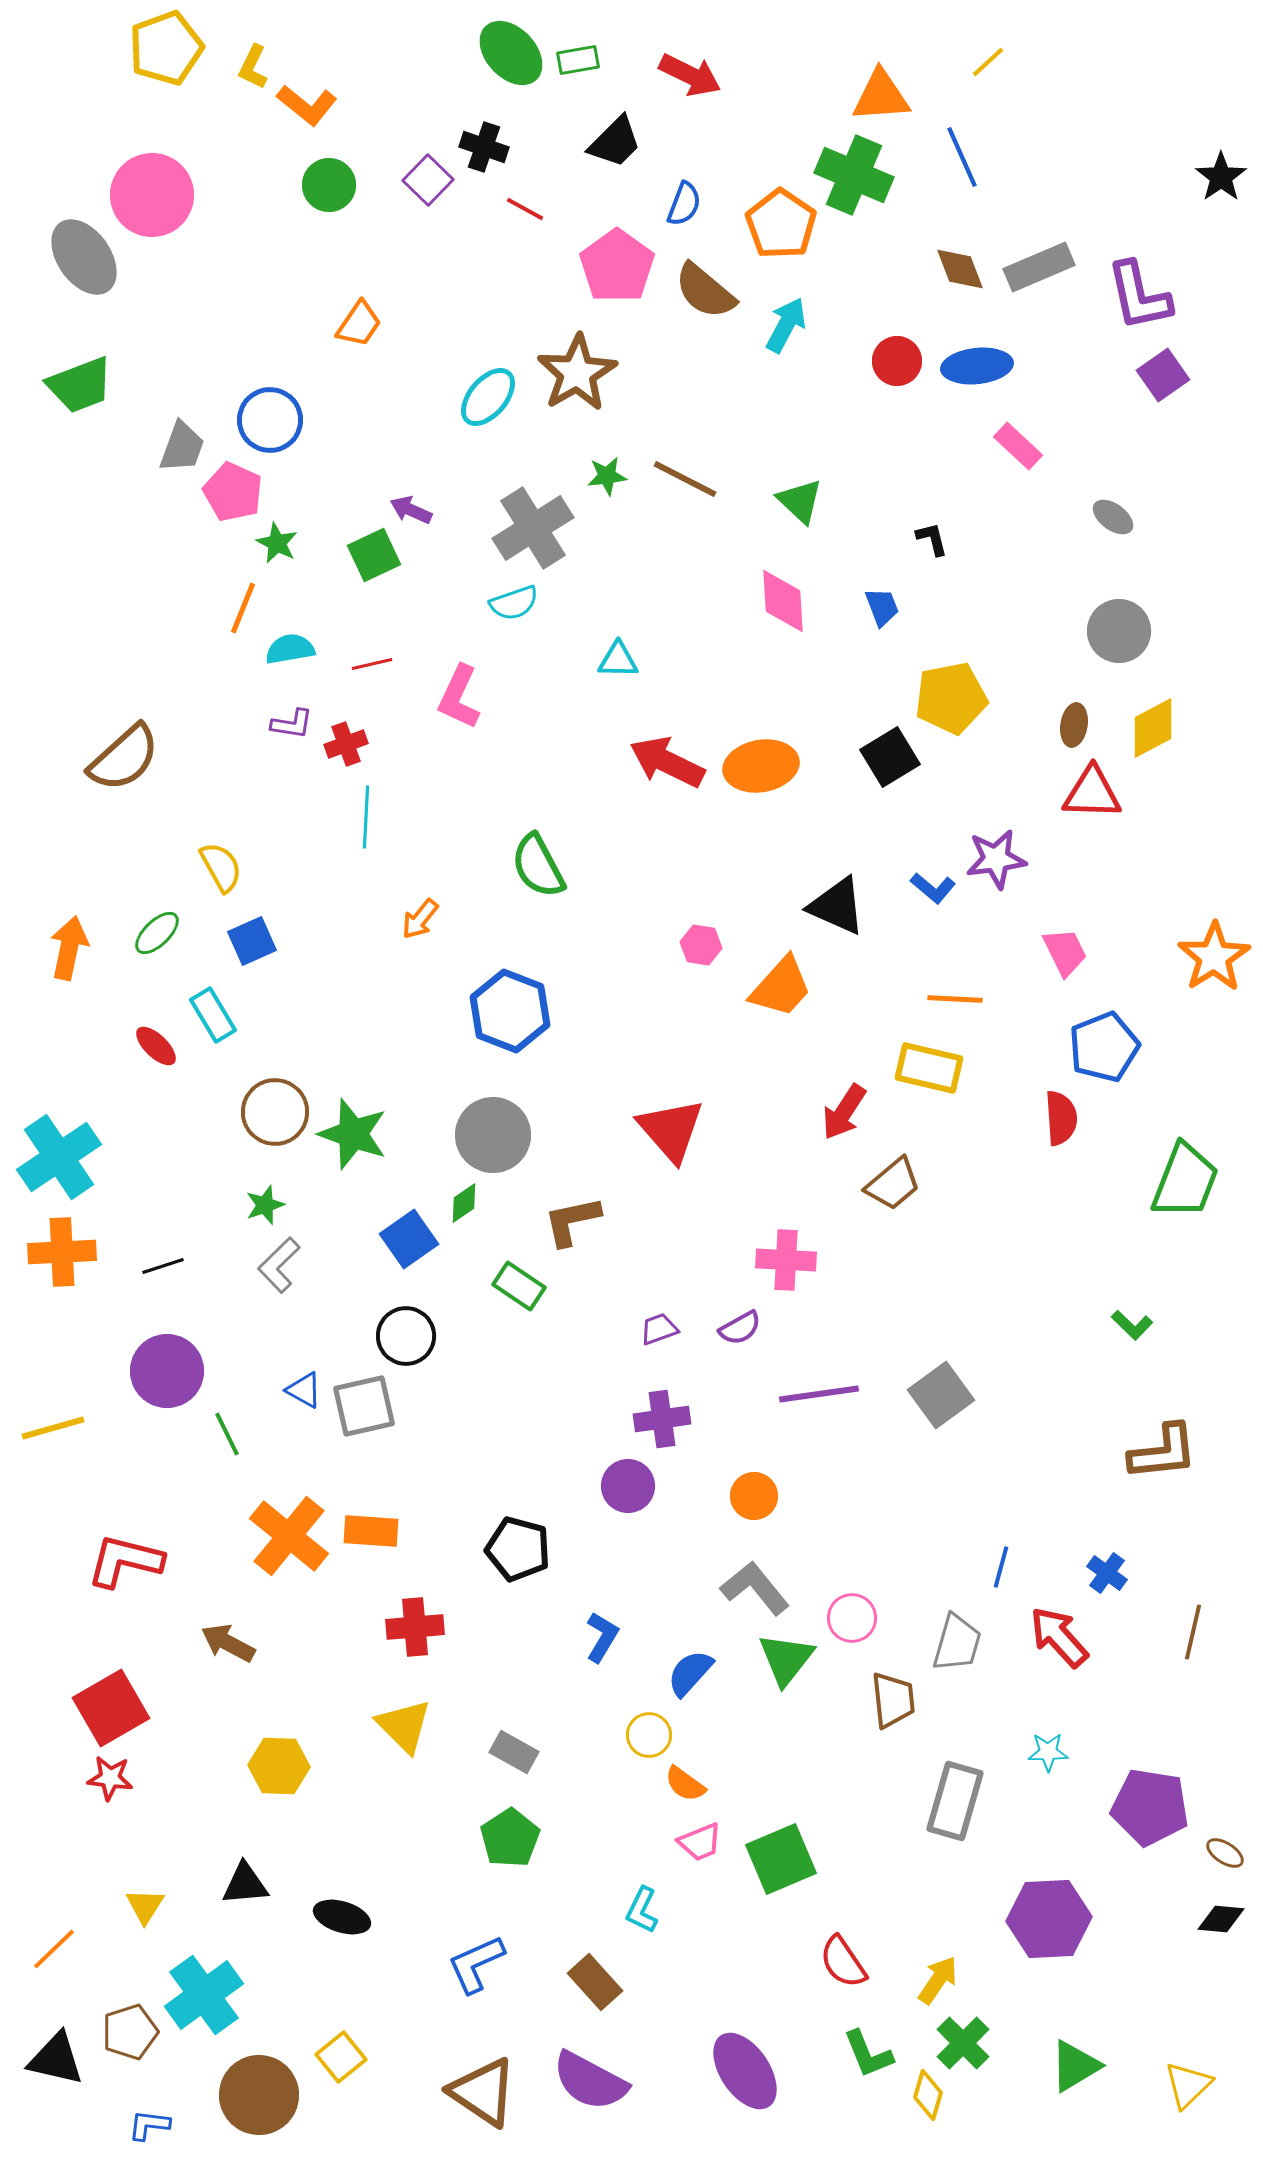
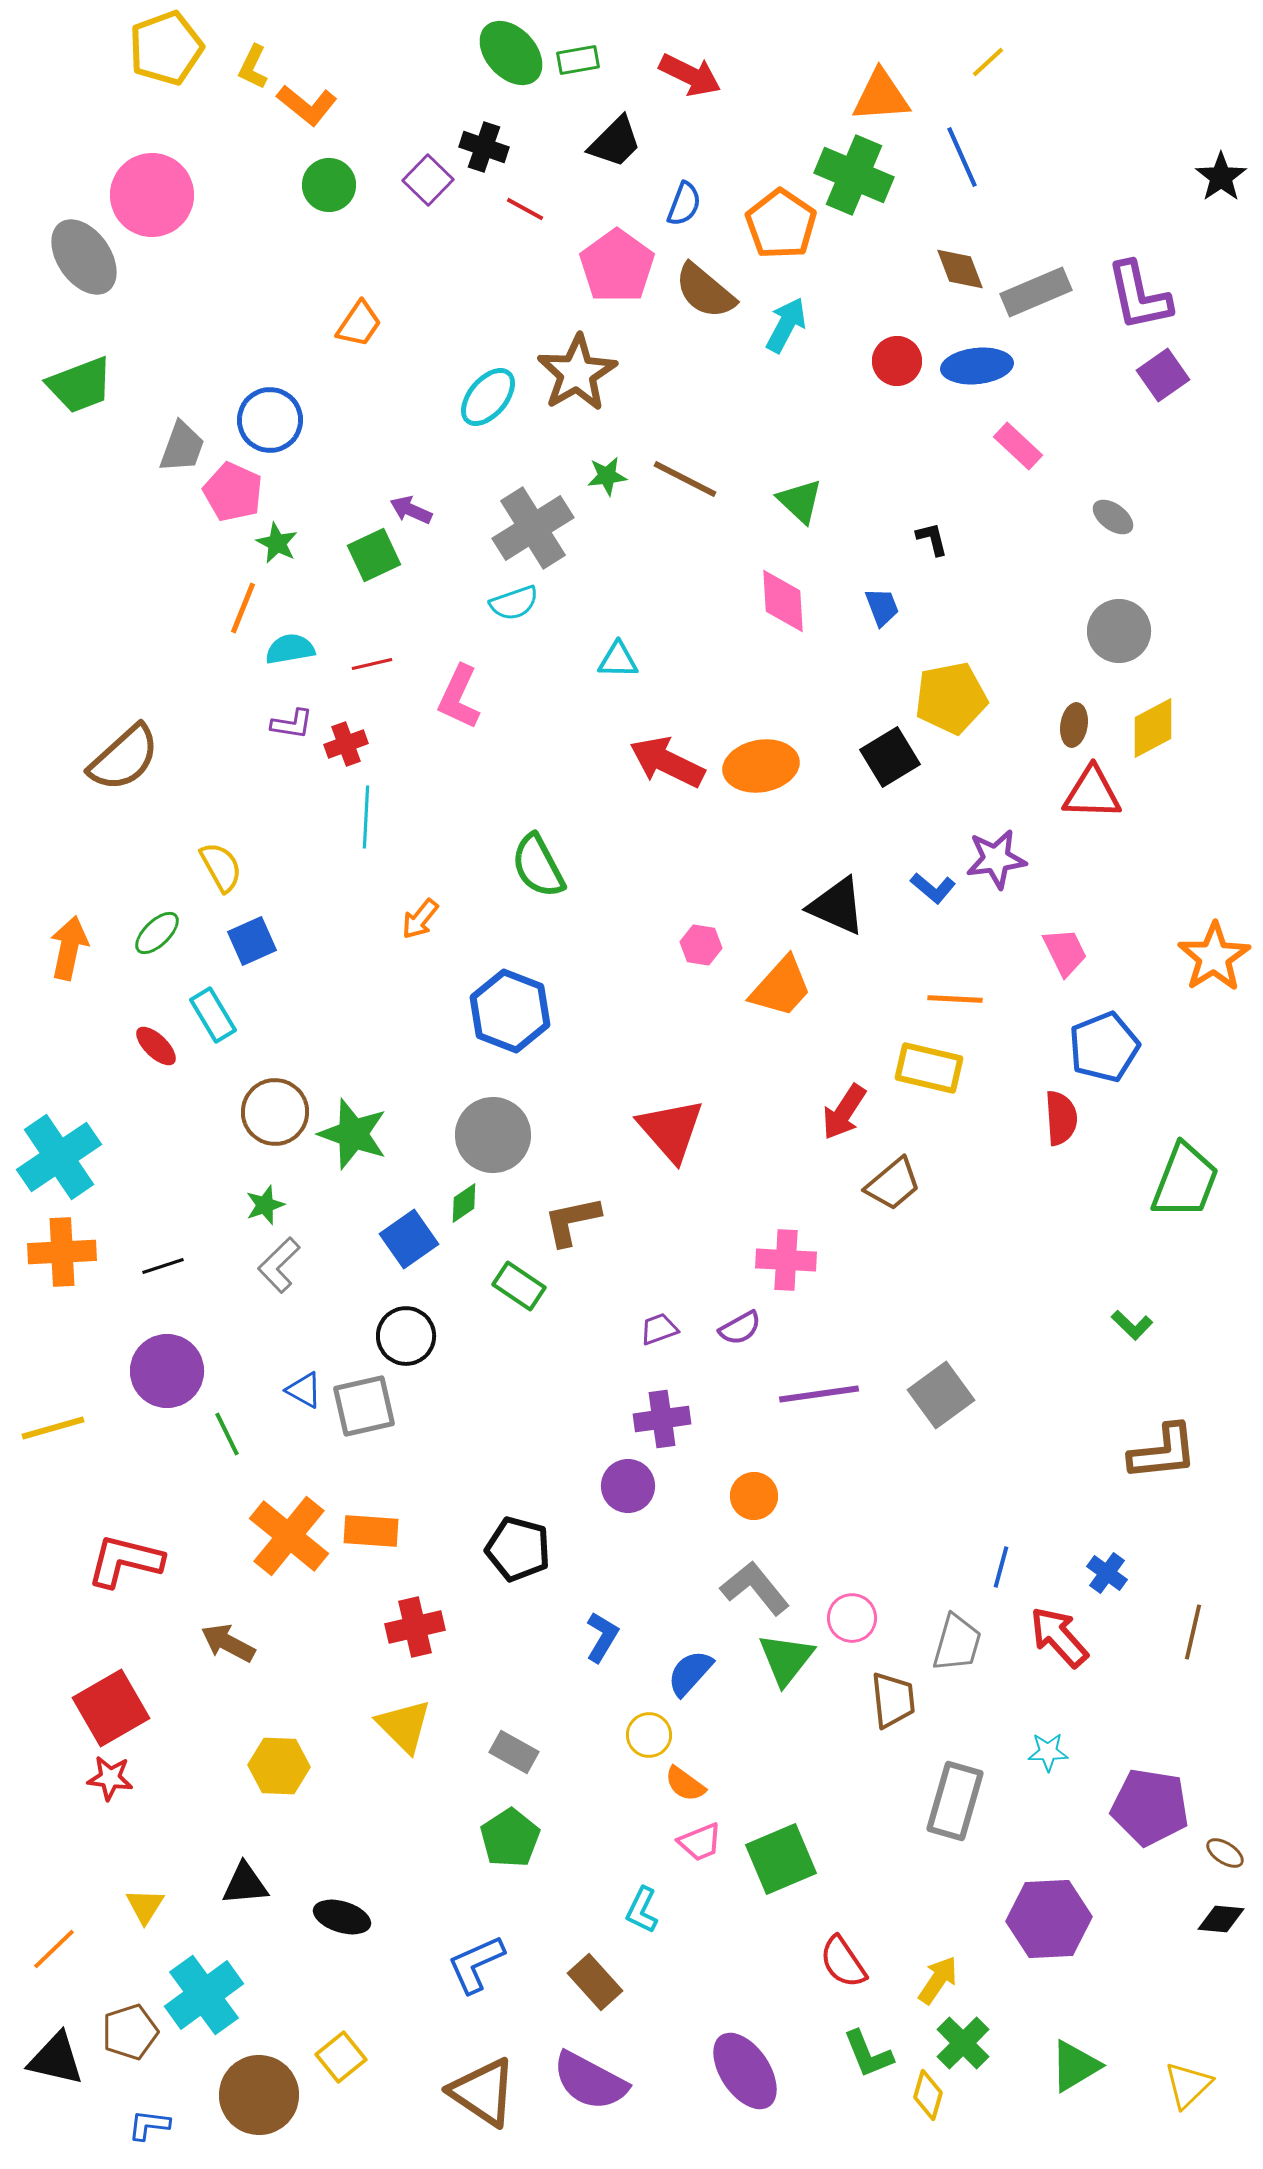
gray rectangle at (1039, 267): moved 3 px left, 25 px down
red cross at (415, 1627): rotated 8 degrees counterclockwise
